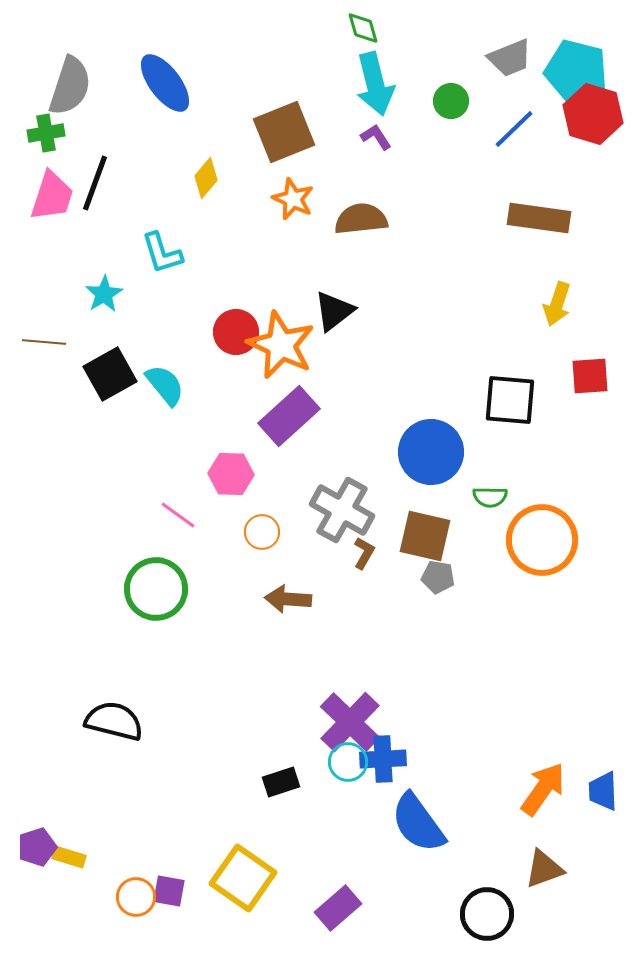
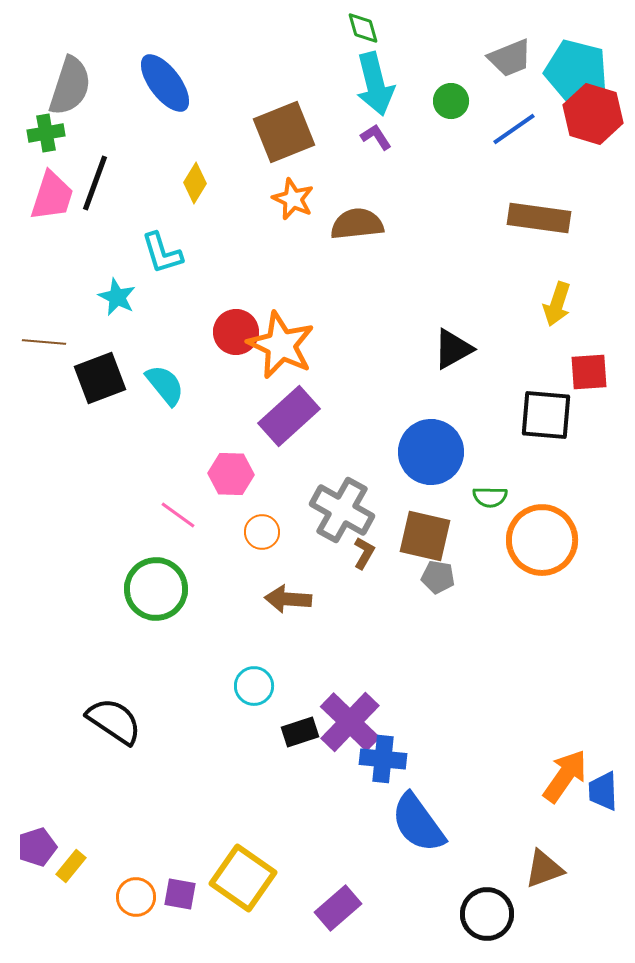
blue line at (514, 129): rotated 9 degrees clockwise
yellow diamond at (206, 178): moved 11 px left, 5 px down; rotated 9 degrees counterclockwise
brown semicircle at (361, 219): moved 4 px left, 5 px down
cyan star at (104, 294): moved 13 px right, 3 px down; rotated 15 degrees counterclockwise
black triangle at (334, 311): moved 119 px right, 38 px down; rotated 9 degrees clockwise
black square at (110, 374): moved 10 px left, 4 px down; rotated 8 degrees clockwise
red square at (590, 376): moved 1 px left, 4 px up
black square at (510, 400): moved 36 px right, 15 px down
black semicircle at (114, 721): rotated 20 degrees clockwise
blue cross at (383, 759): rotated 9 degrees clockwise
cyan circle at (348, 762): moved 94 px left, 76 px up
black rectangle at (281, 782): moved 19 px right, 50 px up
orange arrow at (543, 789): moved 22 px right, 13 px up
yellow rectangle at (69, 857): moved 2 px right, 9 px down; rotated 68 degrees counterclockwise
purple square at (169, 891): moved 11 px right, 3 px down
